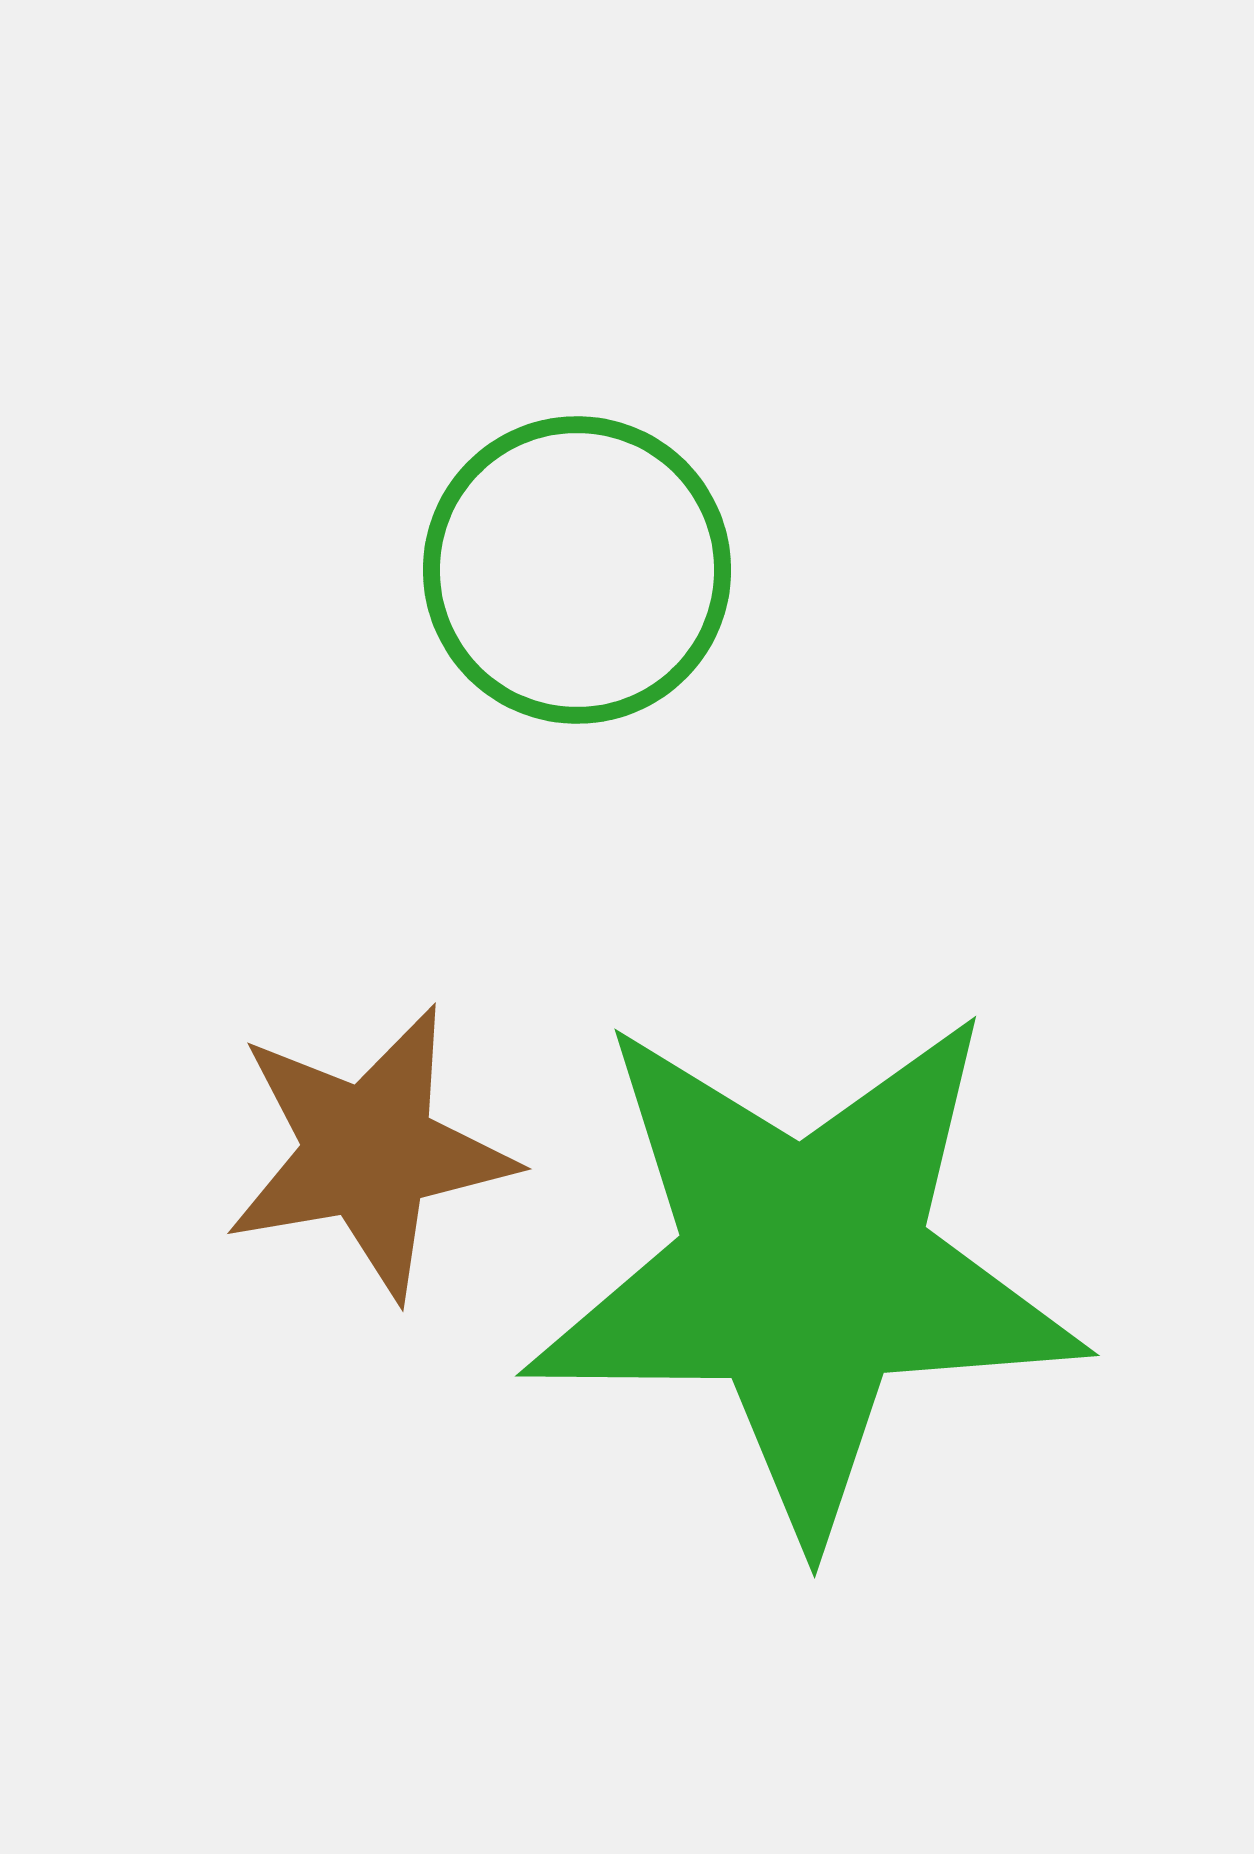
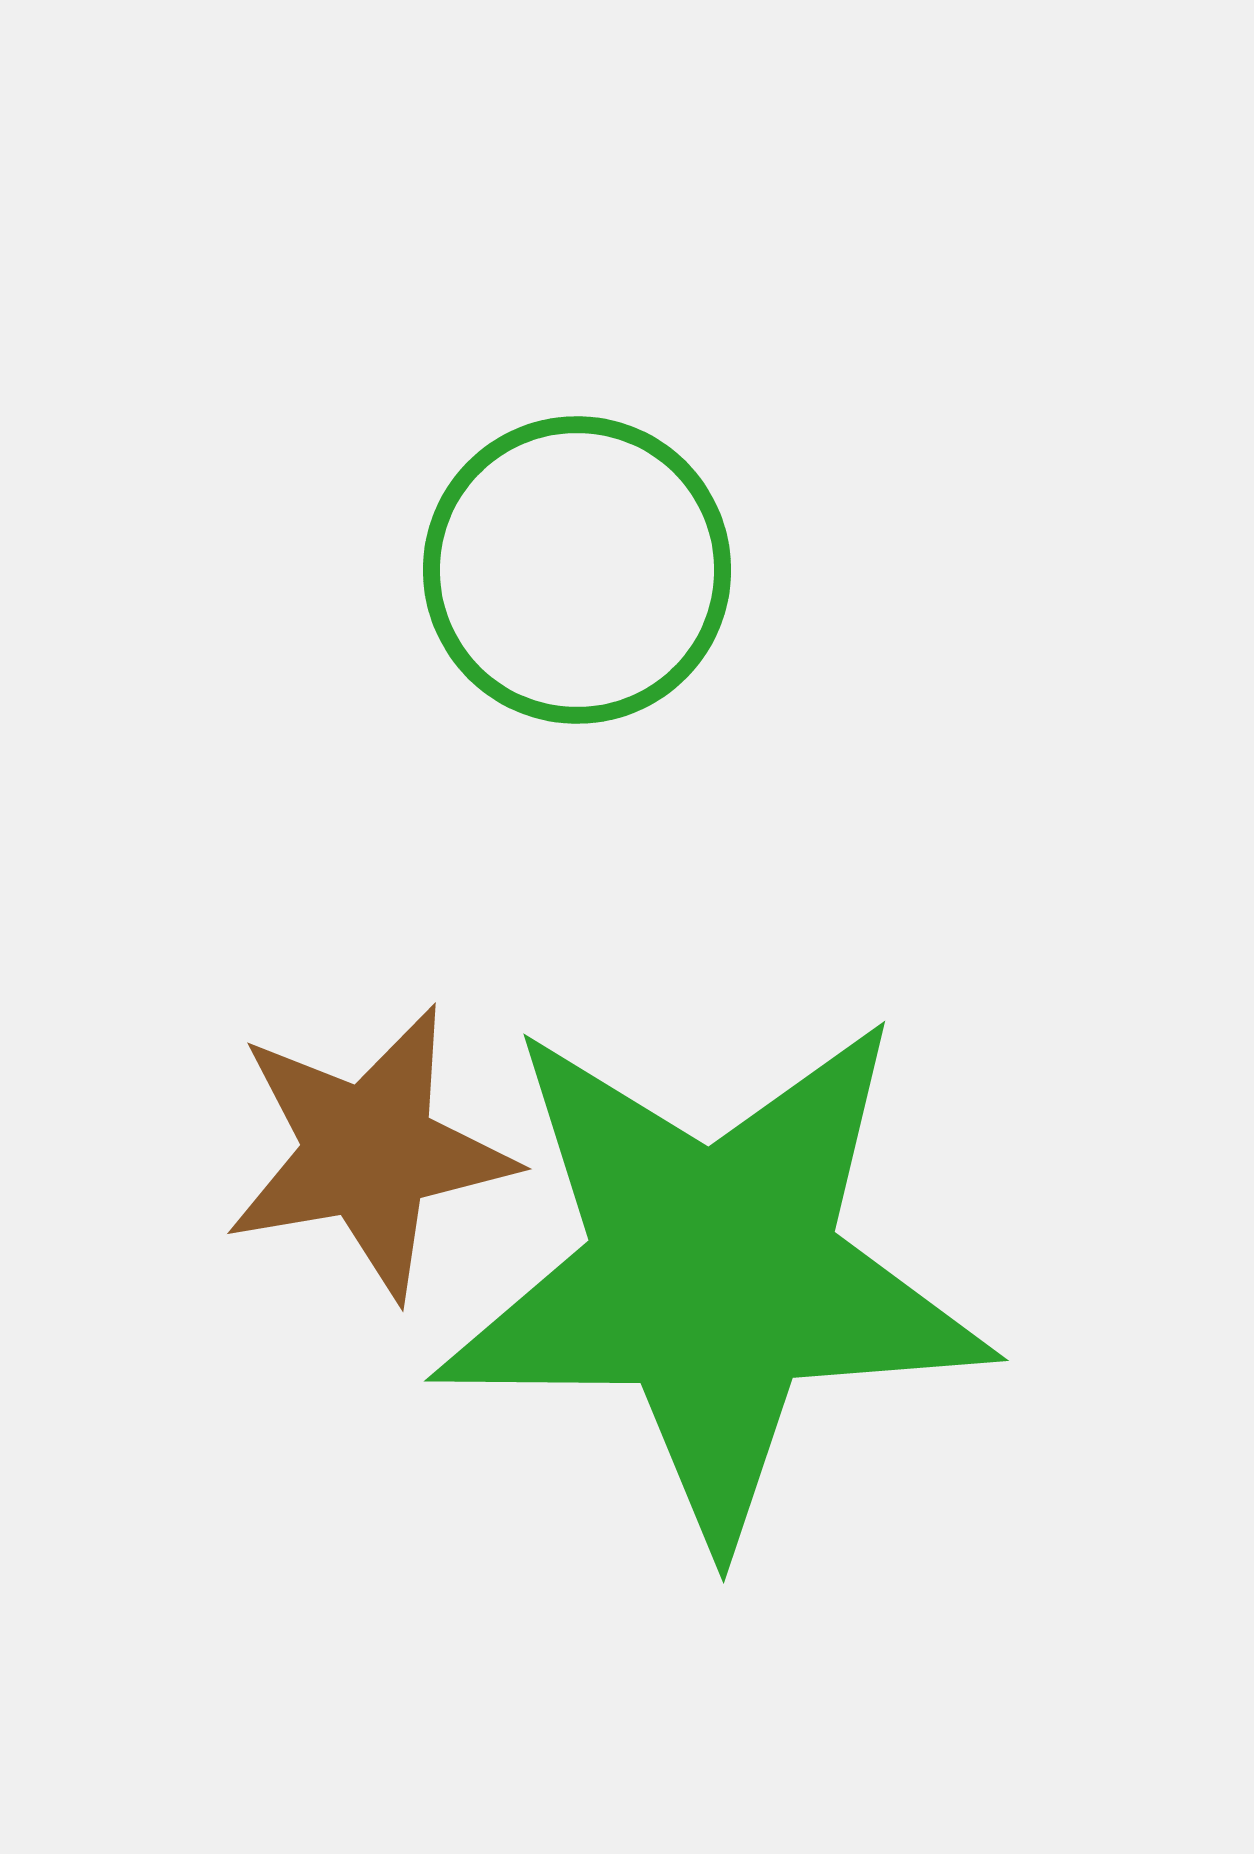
green star: moved 91 px left, 5 px down
